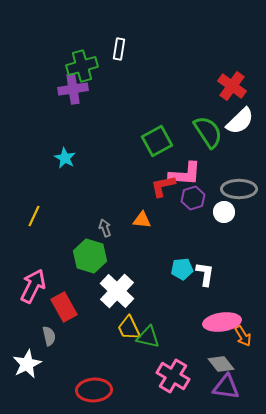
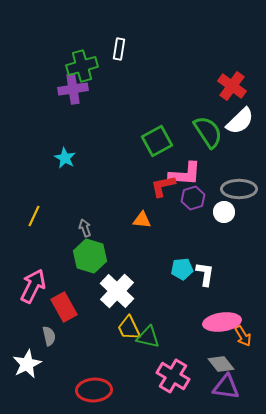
gray arrow: moved 20 px left
